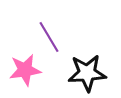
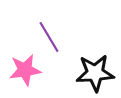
black star: moved 8 px right
